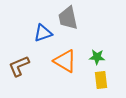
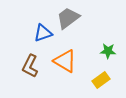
gray trapezoid: rotated 65 degrees clockwise
green star: moved 11 px right, 6 px up
brown L-shape: moved 11 px right; rotated 40 degrees counterclockwise
yellow rectangle: rotated 60 degrees clockwise
